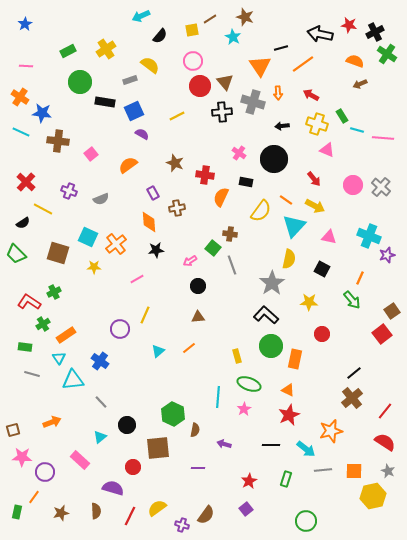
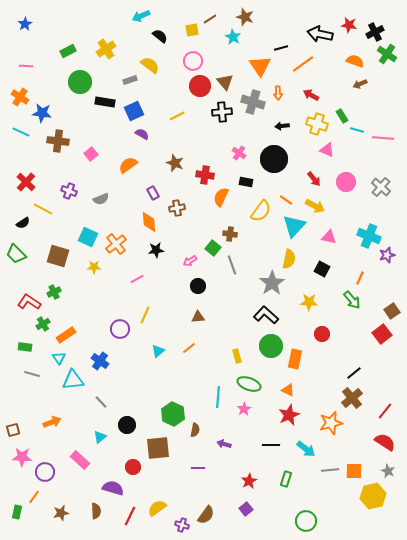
black semicircle at (160, 36): rotated 91 degrees counterclockwise
pink circle at (353, 185): moved 7 px left, 3 px up
brown square at (58, 253): moved 3 px down
orange star at (331, 431): moved 8 px up
gray line at (323, 470): moved 7 px right
